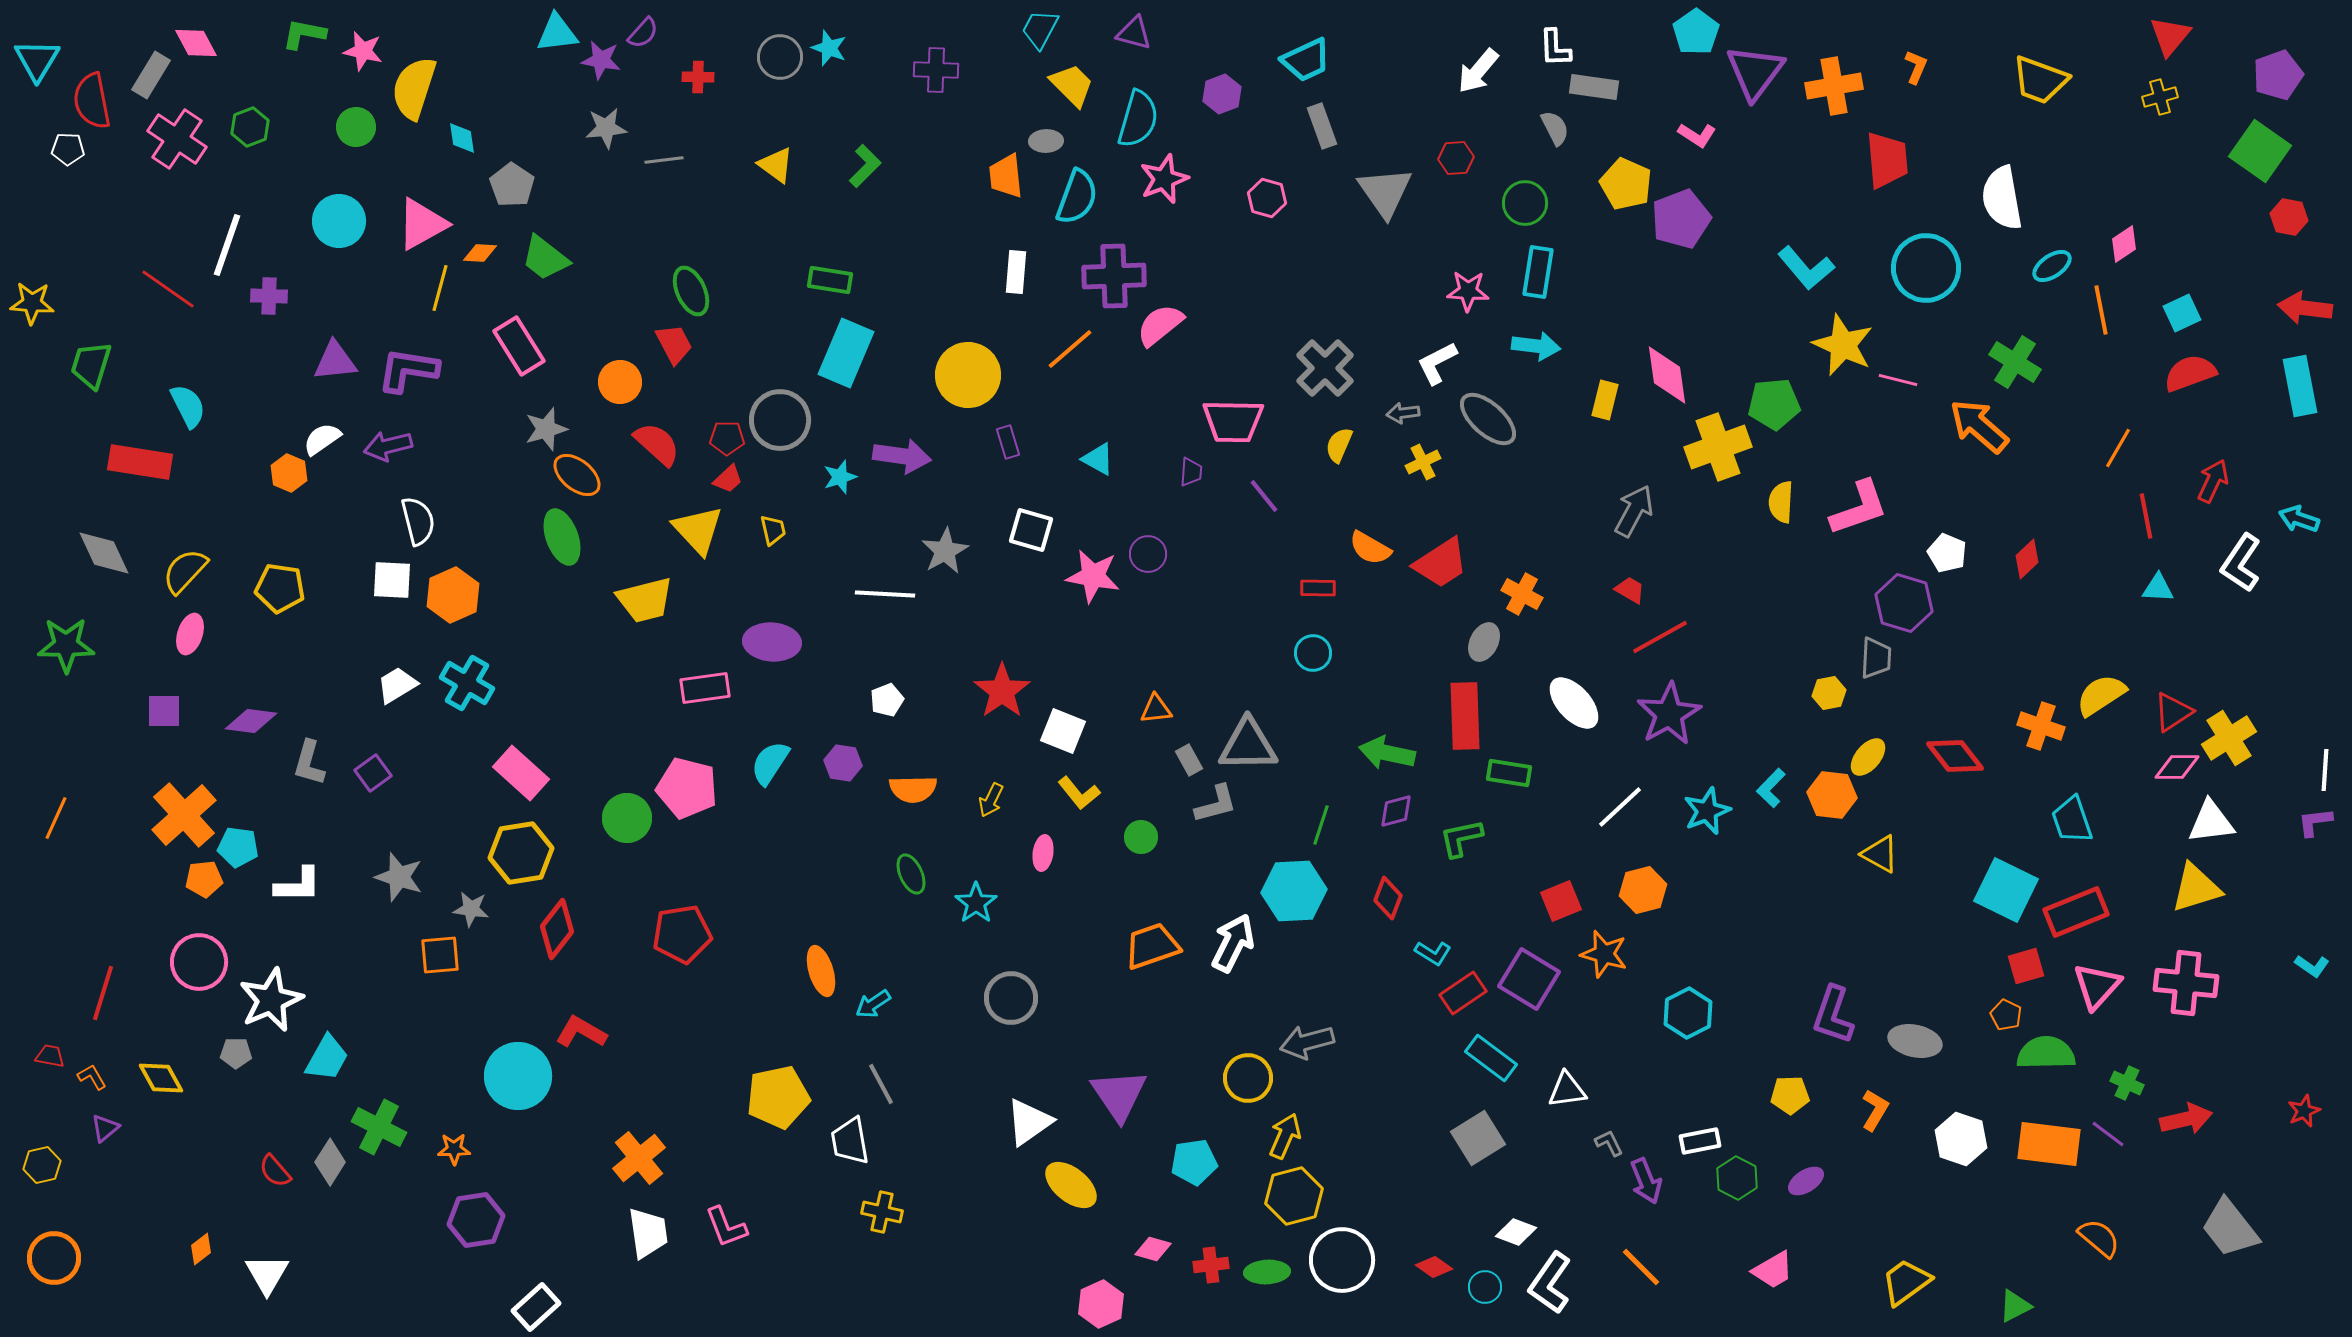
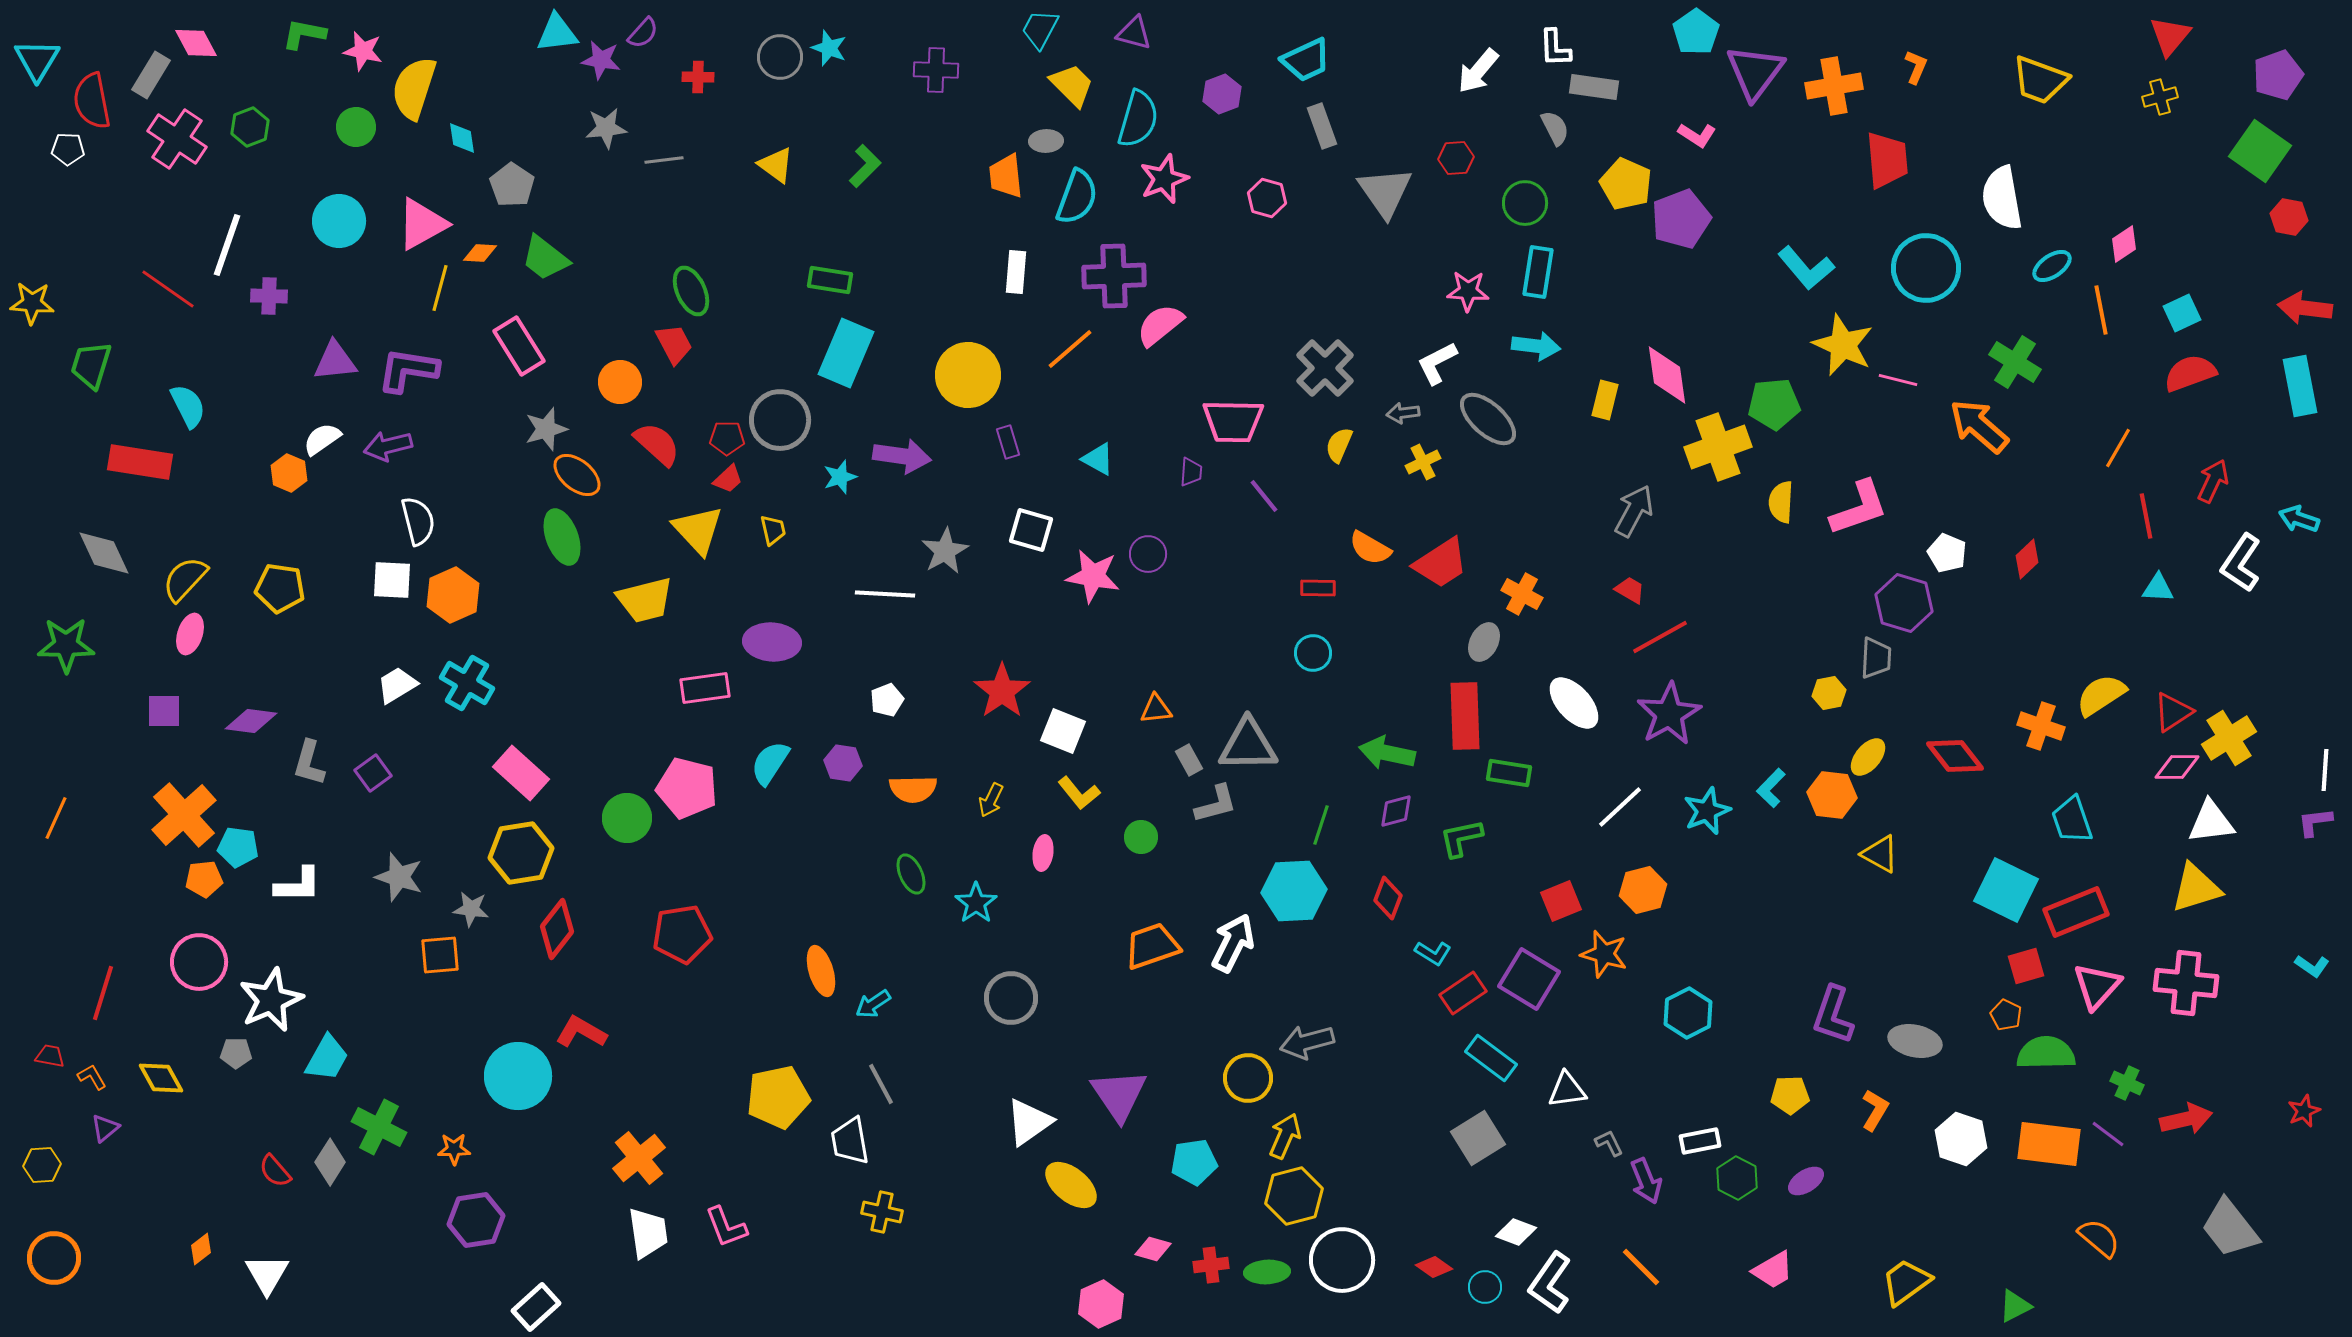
yellow semicircle at (185, 571): moved 8 px down
yellow hexagon at (42, 1165): rotated 9 degrees clockwise
